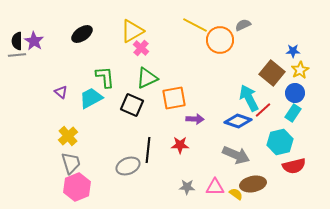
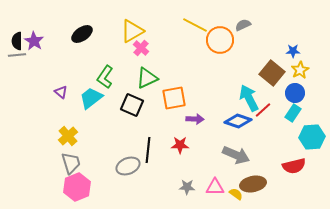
green L-shape: rotated 140 degrees counterclockwise
cyan trapezoid: rotated 10 degrees counterclockwise
cyan hexagon: moved 32 px right, 5 px up; rotated 10 degrees clockwise
